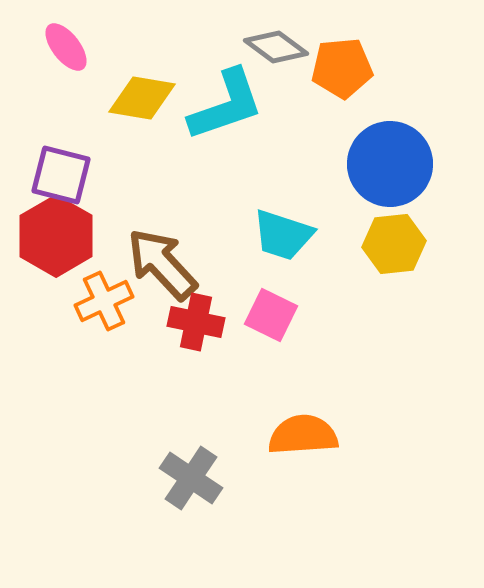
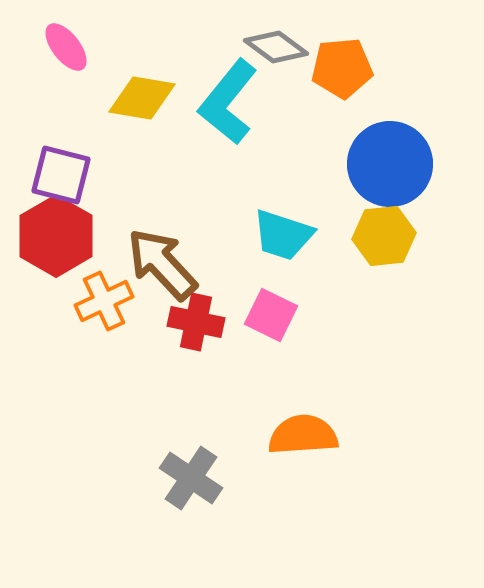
cyan L-shape: moved 2 px right, 3 px up; rotated 148 degrees clockwise
yellow hexagon: moved 10 px left, 8 px up
